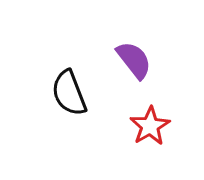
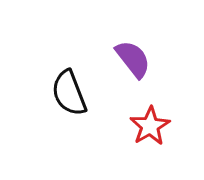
purple semicircle: moved 1 px left, 1 px up
